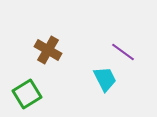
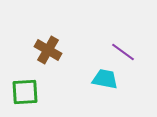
cyan trapezoid: rotated 52 degrees counterclockwise
green square: moved 2 px left, 2 px up; rotated 28 degrees clockwise
